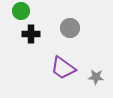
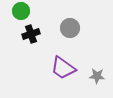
black cross: rotated 18 degrees counterclockwise
gray star: moved 1 px right, 1 px up
